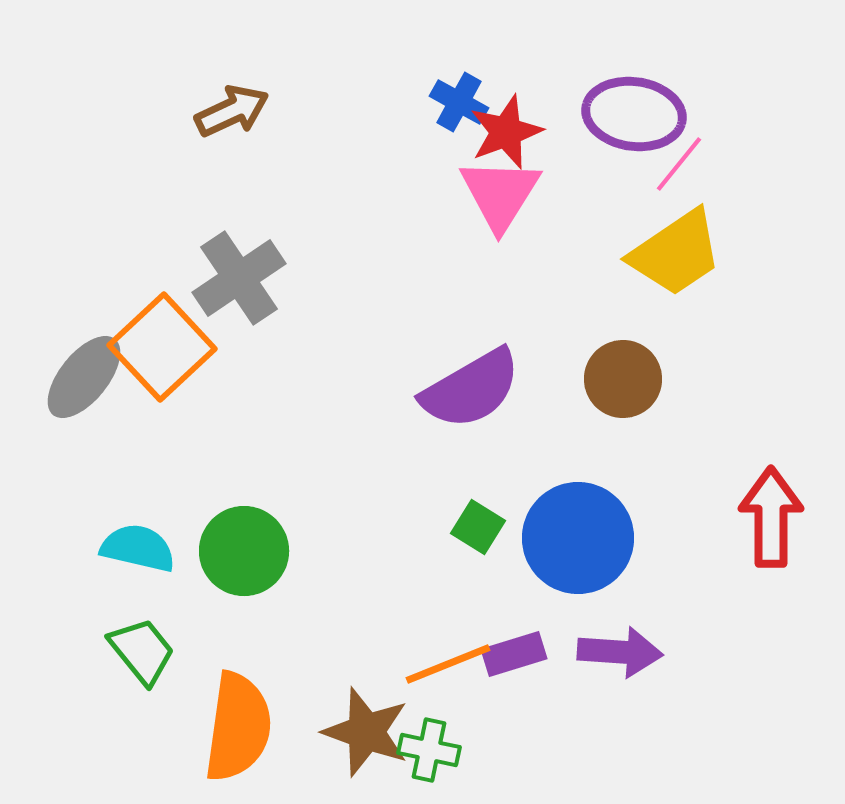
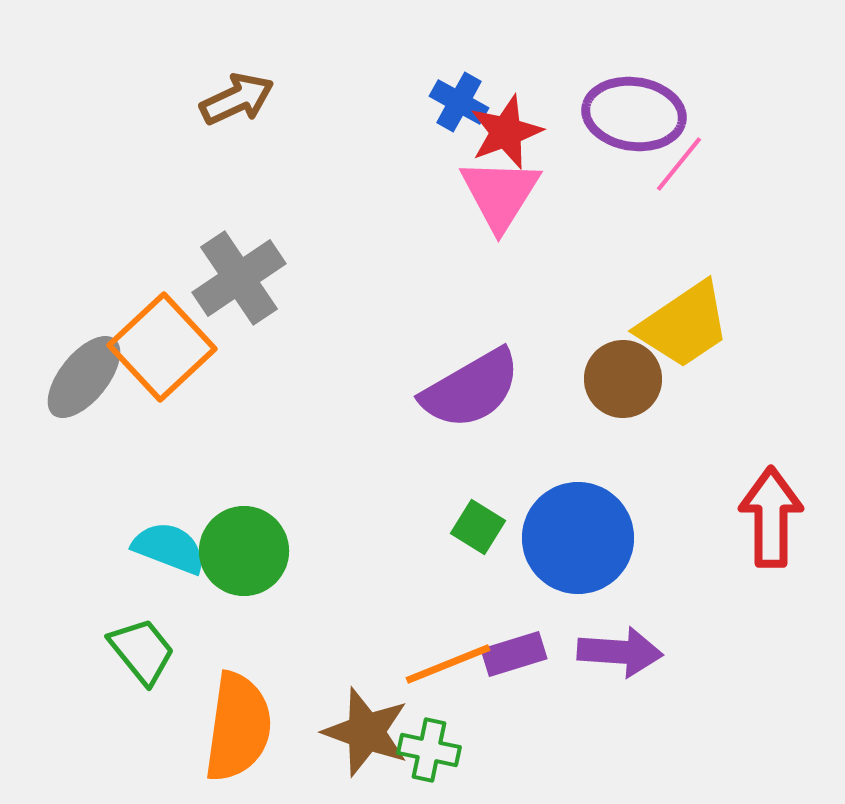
brown arrow: moved 5 px right, 12 px up
yellow trapezoid: moved 8 px right, 72 px down
cyan semicircle: moved 31 px right; rotated 8 degrees clockwise
